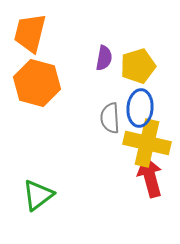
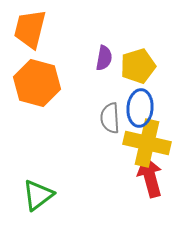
orange trapezoid: moved 4 px up
